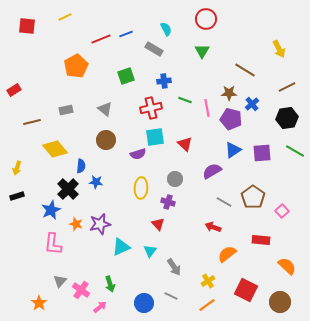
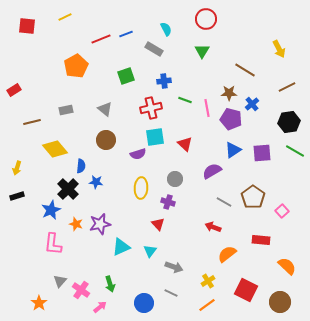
black hexagon at (287, 118): moved 2 px right, 4 px down
gray arrow at (174, 267): rotated 36 degrees counterclockwise
gray line at (171, 296): moved 3 px up
